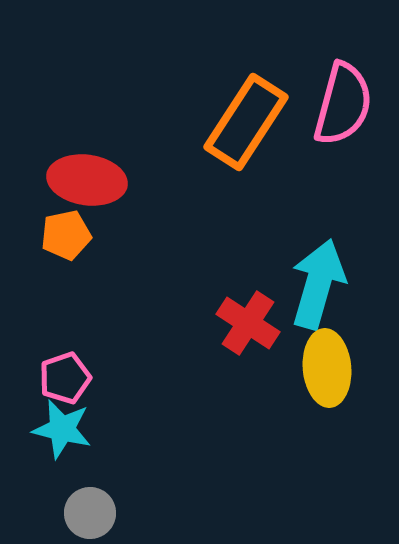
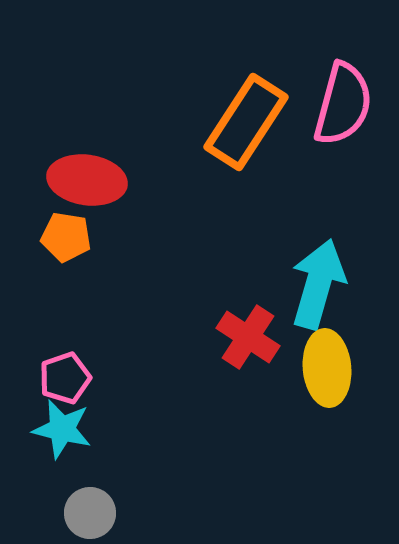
orange pentagon: moved 2 px down; rotated 21 degrees clockwise
red cross: moved 14 px down
